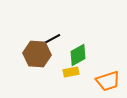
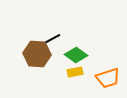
green diamond: moved 2 px left; rotated 65 degrees clockwise
yellow rectangle: moved 4 px right
orange trapezoid: moved 3 px up
